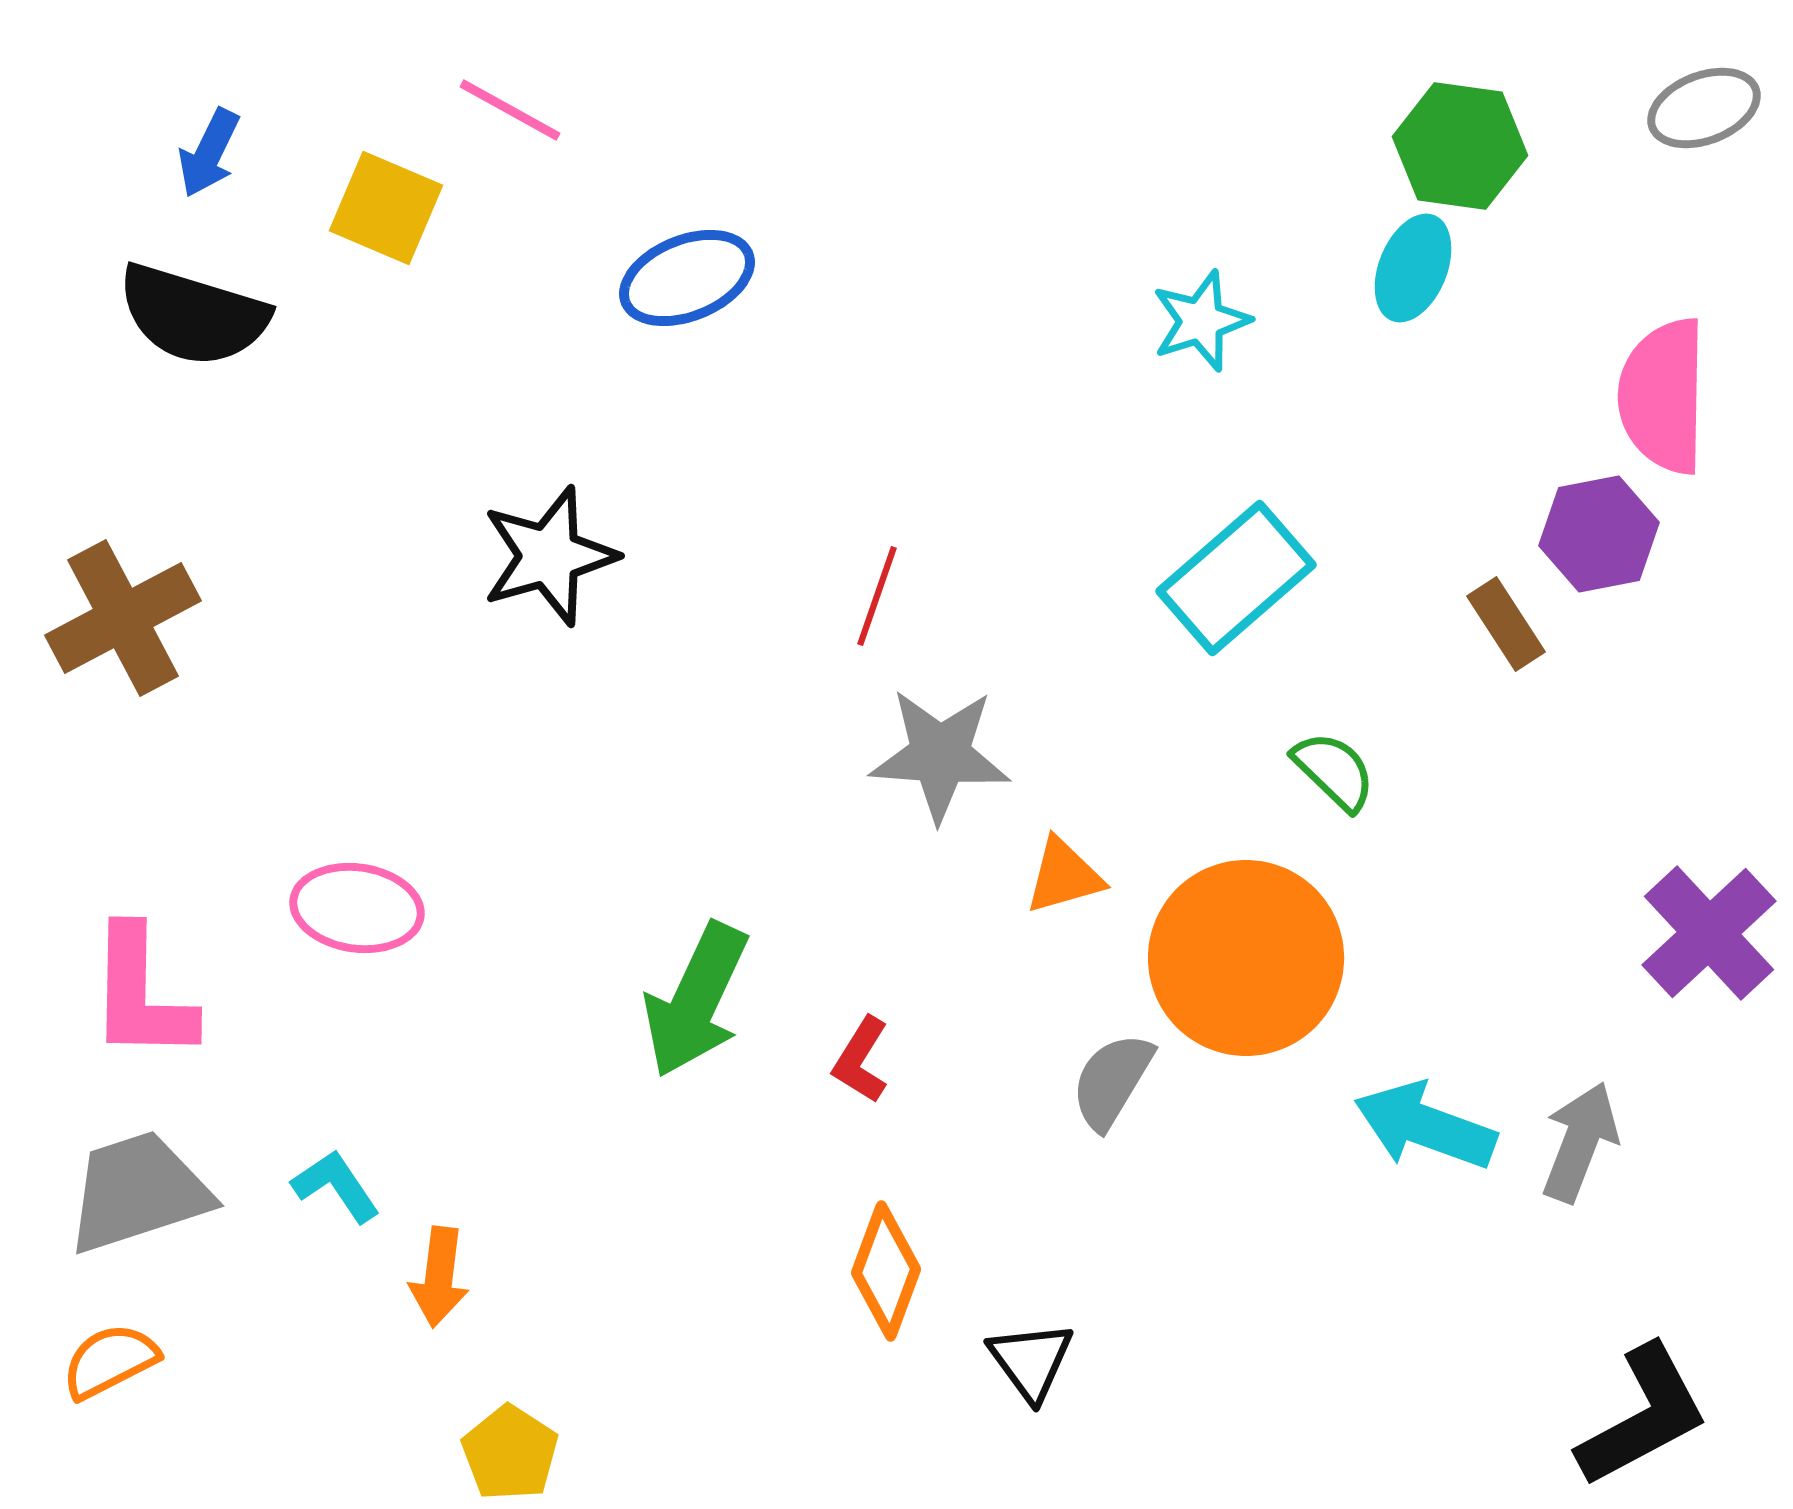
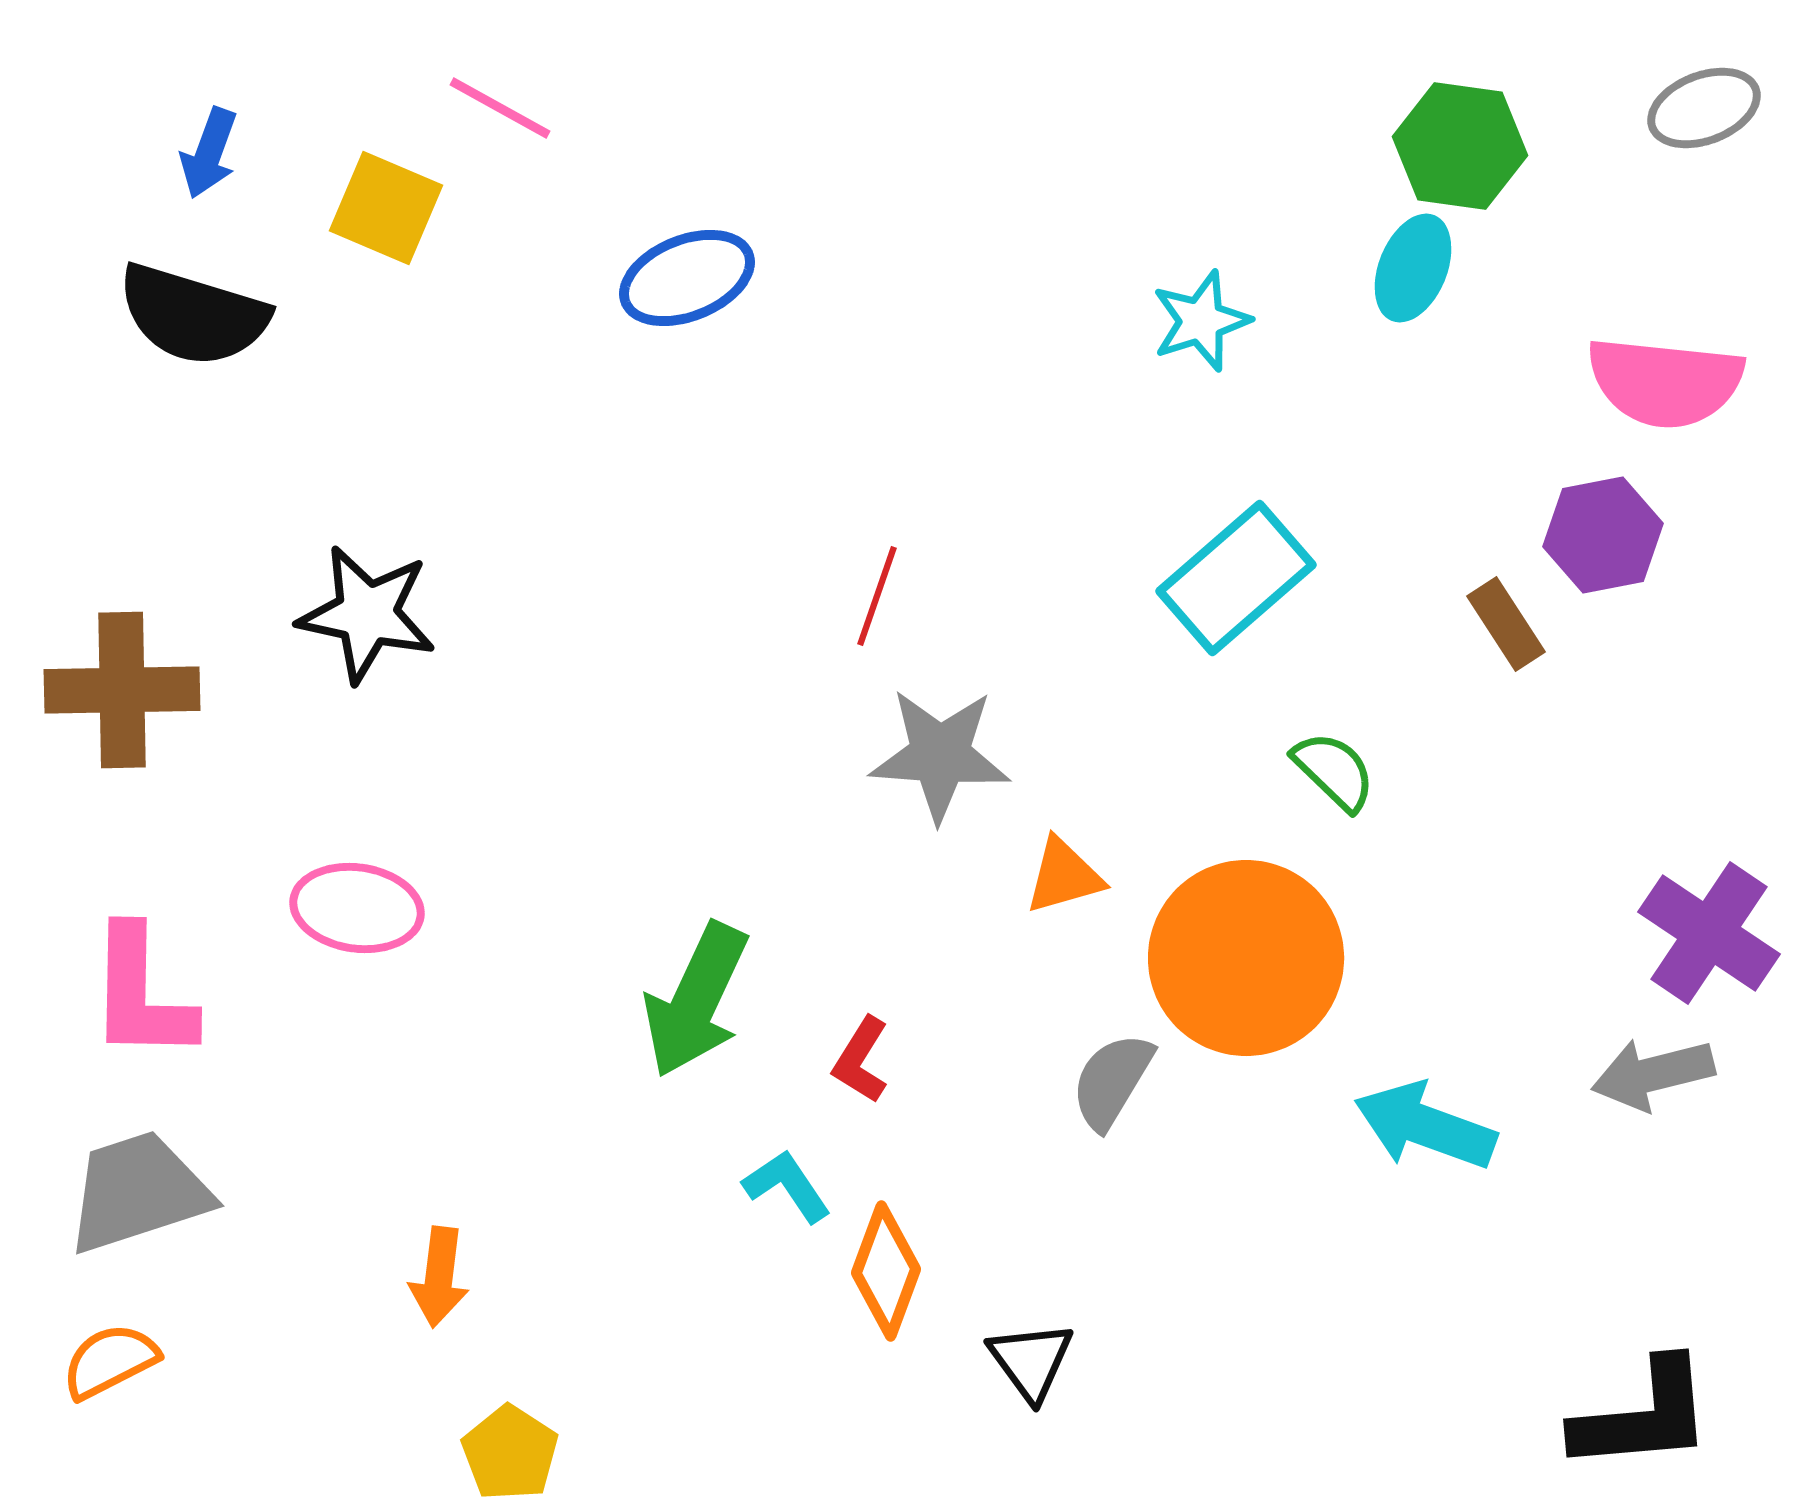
pink line: moved 10 px left, 2 px up
blue arrow: rotated 6 degrees counterclockwise
pink semicircle: moved 2 px right, 14 px up; rotated 85 degrees counterclockwise
purple hexagon: moved 4 px right, 1 px down
black star: moved 182 px left, 58 px down; rotated 28 degrees clockwise
brown cross: moved 1 px left, 72 px down; rotated 27 degrees clockwise
purple cross: rotated 13 degrees counterclockwise
gray arrow: moved 73 px right, 68 px up; rotated 125 degrees counterclockwise
cyan L-shape: moved 451 px right
black L-shape: rotated 23 degrees clockwise
